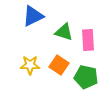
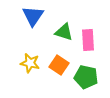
blue triangle: rotated 30 degrees counterclockwise
yellow star: moved 2 px up; rotated 12 degrees clockwise
